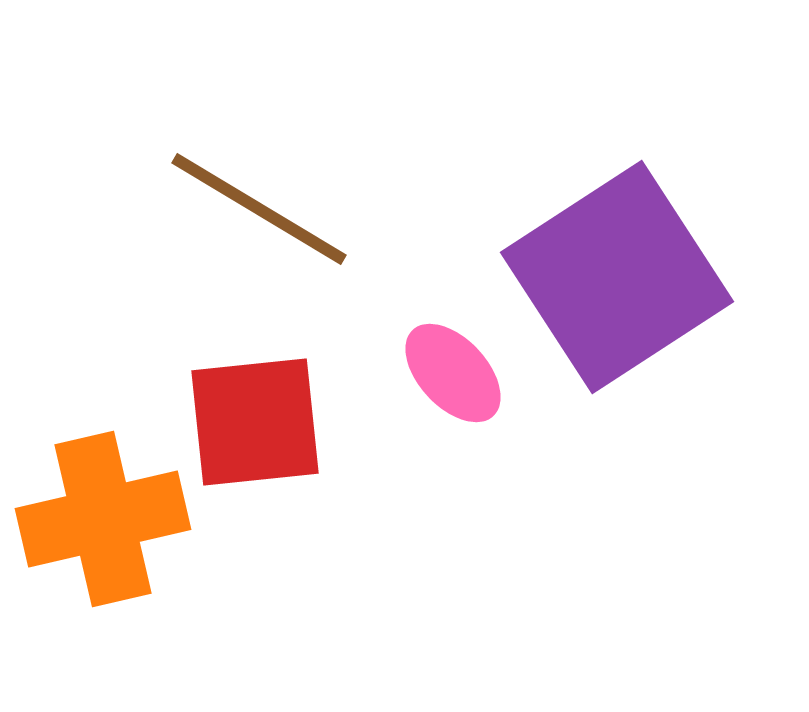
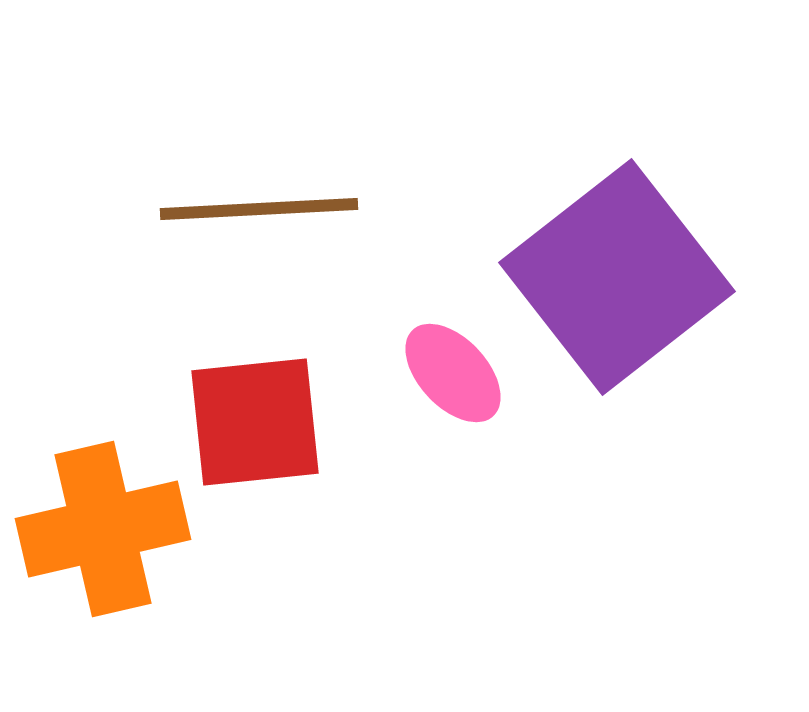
brown line: rotated 34 degrees counterclockwise
purple square: rotated 5 degrees counterclockwise
orange cross: moved 10 px down
